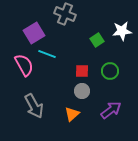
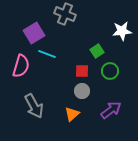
green square: moved 11 px down
pink semicircle: moved 3 px left, 1 px down; rotated 45 degrees clockwise
